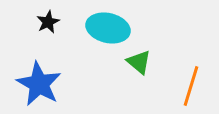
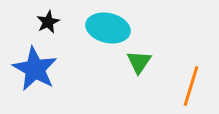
green triangle: rotated 24 degrees clockwise
blue star: moved 4 px left, 15 px up
